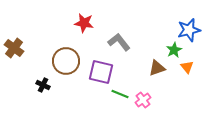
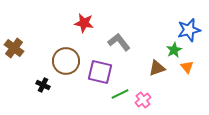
purple square: moved 1 px left
green line: rotated 48 degrees counterclockwise
